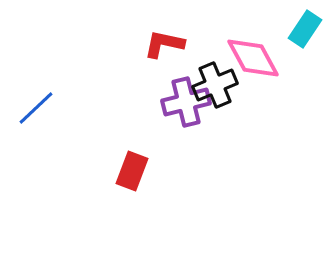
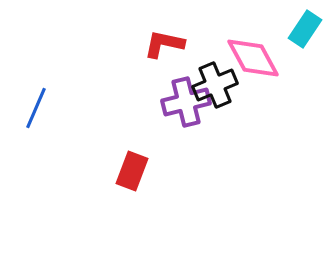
blue line: rotated 24 degrees counterclockwise
